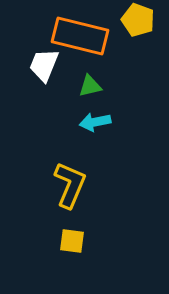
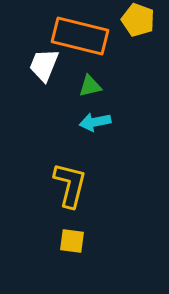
yellow L-shape: rotated 9 degrees counterclockwise
